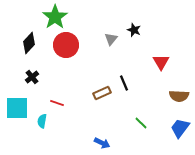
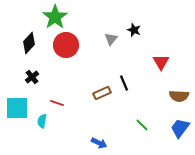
green line: moved 1 px right, 2 px down
blue arrow: moved 3 px left
